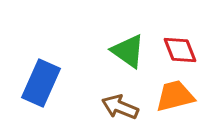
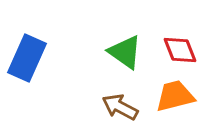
green triangle: moved 3 px left, 1 px down
blue rectangle: moved 14 px left, 25 px up
brown arrow: rotated 6 degrees clockwise
